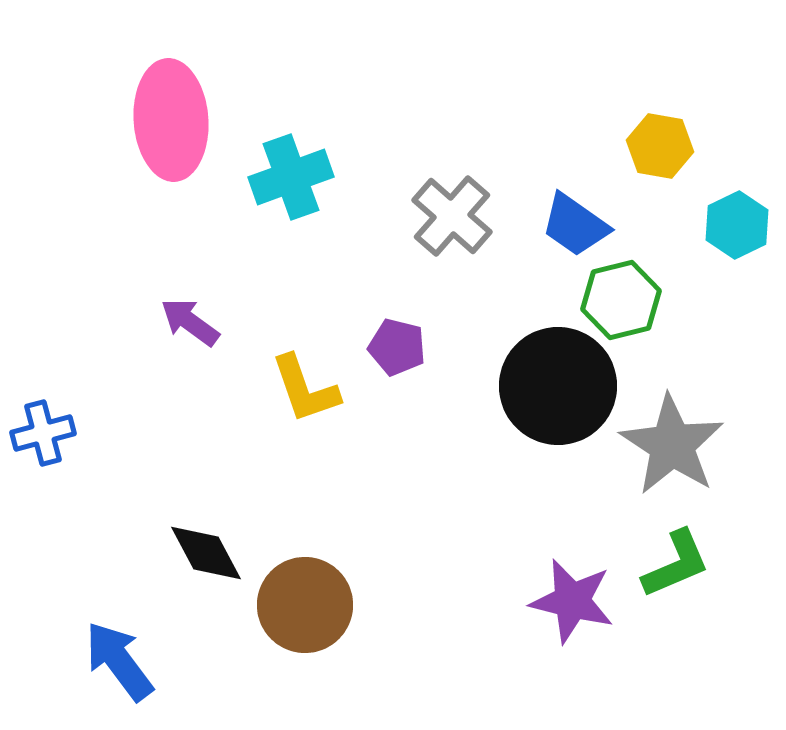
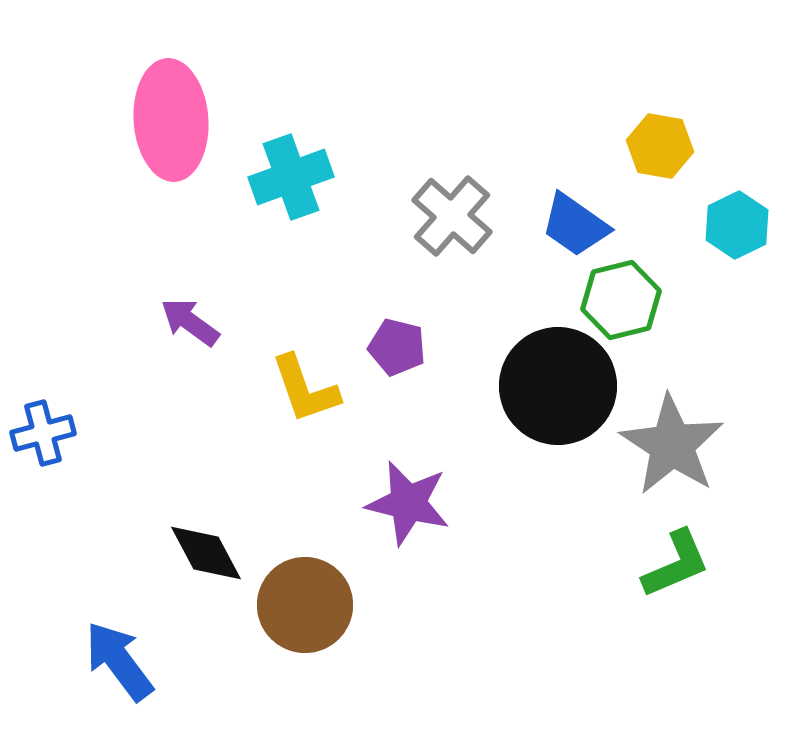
purple star: moved 164 px left, 98 px up
